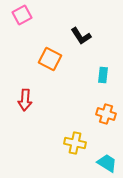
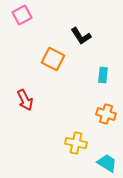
orange square: moved 3 px right
red arrow: rotated 30 degrees counterclockwise
yellow cross: moved 1 px right
